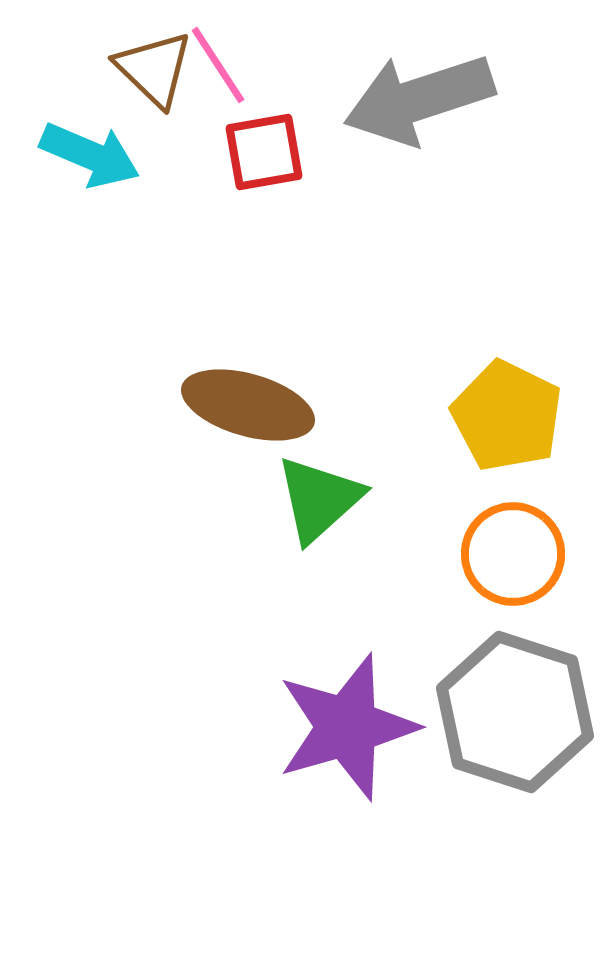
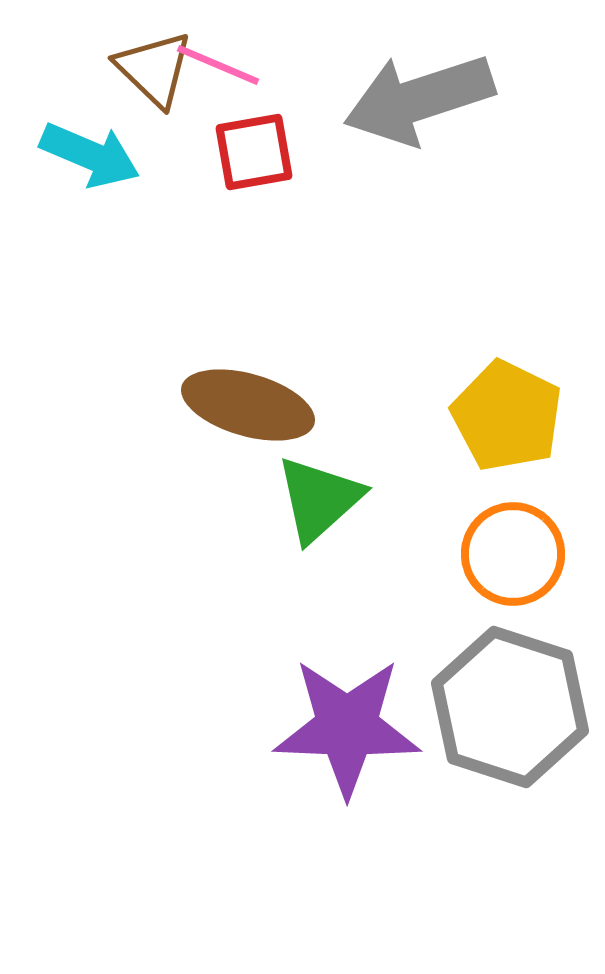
pink line: rotated 34 degrees counterclockwise
red square: moved 10 px left
gray hexagon: moved 5 px left, 5 px up
purple star: rotated 18 degrees clockwise
